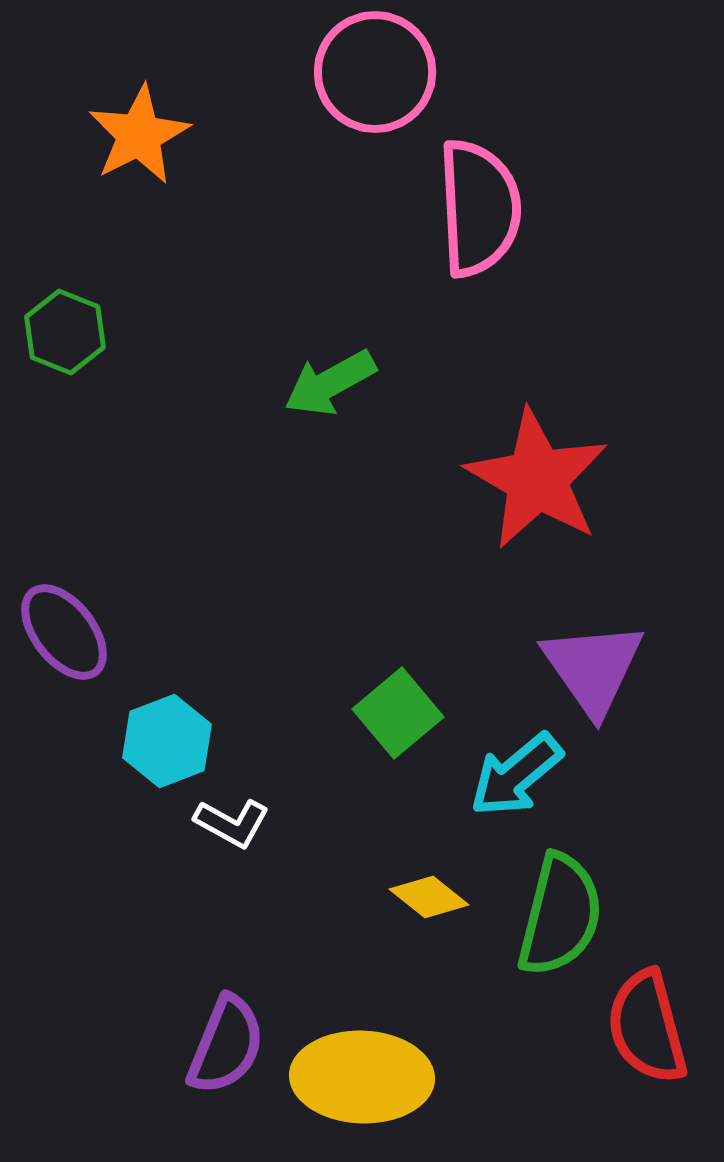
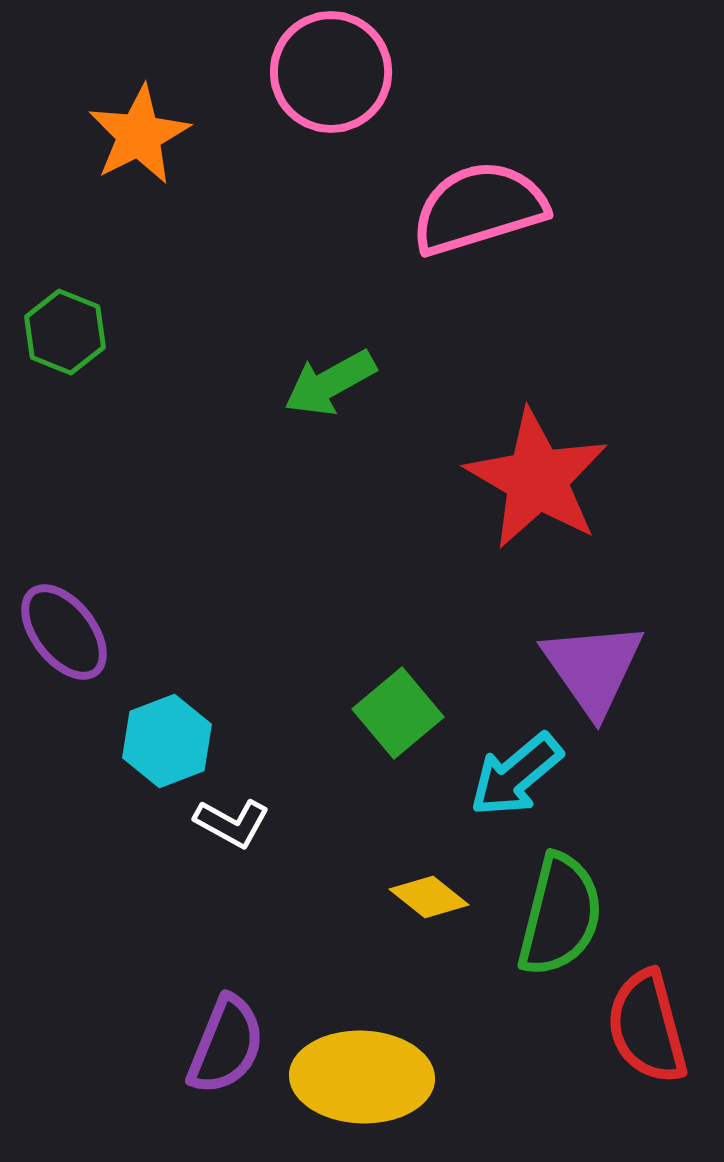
pink circle: moved 44 px left
pink semicircle: rotated 104 degrees counterclockwise
